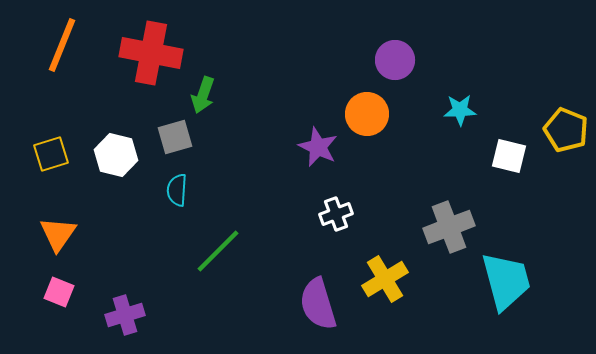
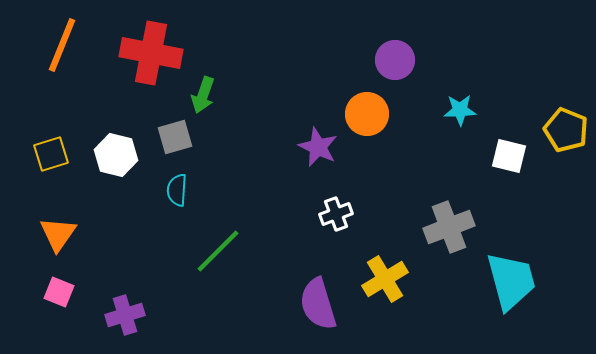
cyan trapezoid: moved 5 px right
